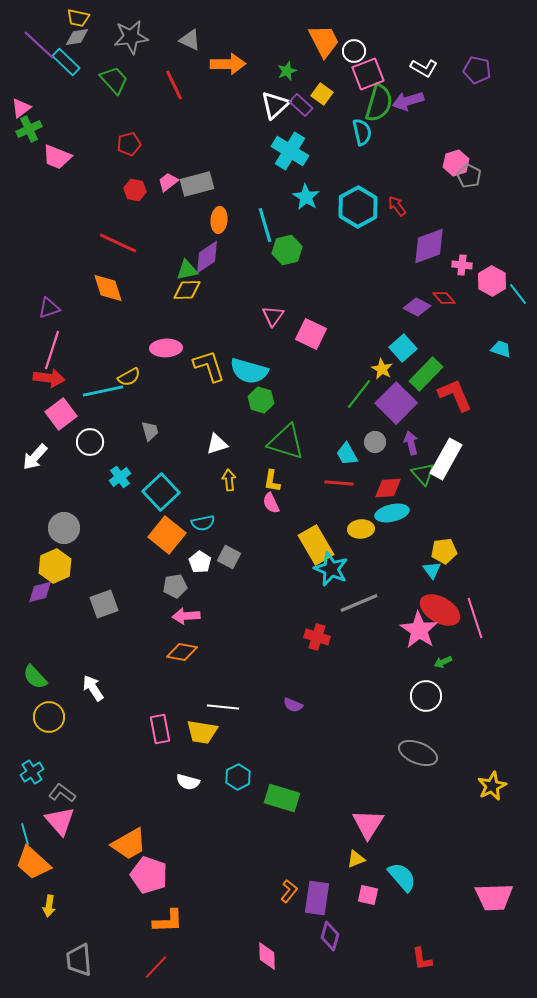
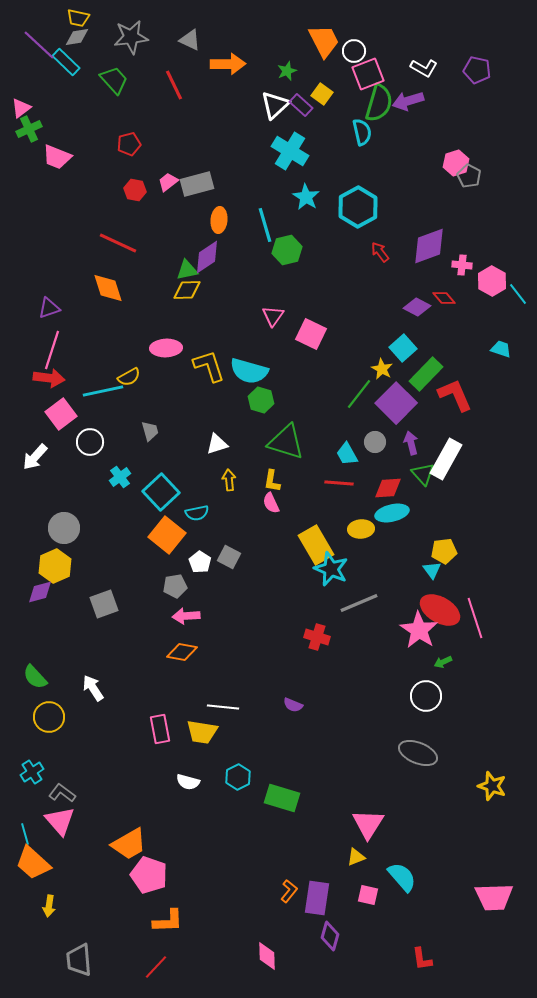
red arrow at (397, 206): moved 17 px left, 46 px down
cyan semicircle at (203, 523): moved 6 px left, 10 px up
yellow star at (492, 786): rotated 28 degrees counterclockwise
yellow triangle at (356, 859): moved 2 px up
